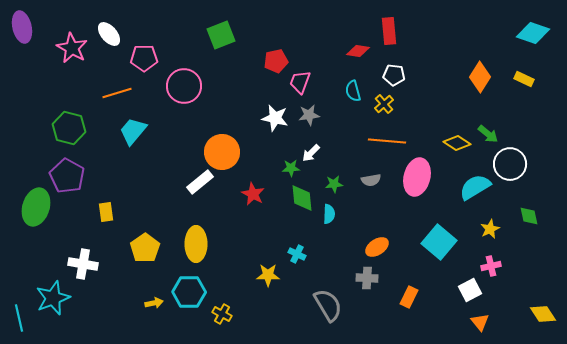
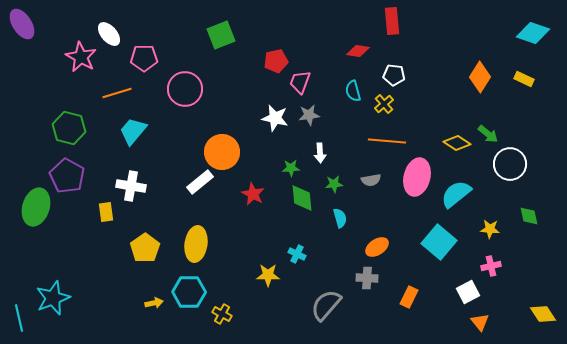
purple ellipse at (22, 27): moved 3 px up; rotated 20 degrees counterclockwise
red rectangle at (389, 31): moved 3 px right, 10 px up
pink star at (72, 48): moved 9 px right, 9 px down
pink circle at (184, 86): moved 1 px right, 3 px down
white arrow at (311, 153): moved 9 px right; rotated 48 degrees counterclockwise
cyan semicircle at (475, 187): moved 19 px left, 7 px down; rotated 8 degrees counterclockwise
cyan semicircle at (329, 214): moved 11 px right, 4 px down; rotated 18 degrees counterclockwise
yellow star at (490, 229): rotated 30 degrees clockwise
yellow ellipse at (196, 244): rotated 8 degrees clockwise
white cross at (83, 264): moved 48 px right, 78 px up
white square at (470, 290): moved 2 px left, 2 px down
gray semicircle at (328, 305): moved 2 px left; rotated 108 degrees counterclockwise
